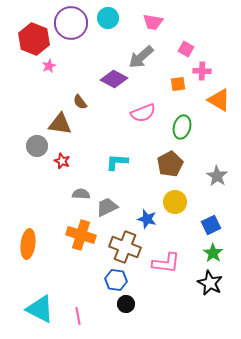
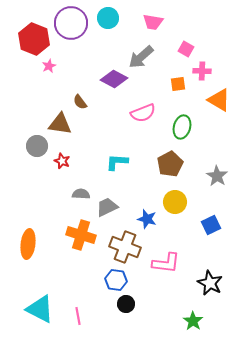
green star: moved 20 px left, 68 px down
